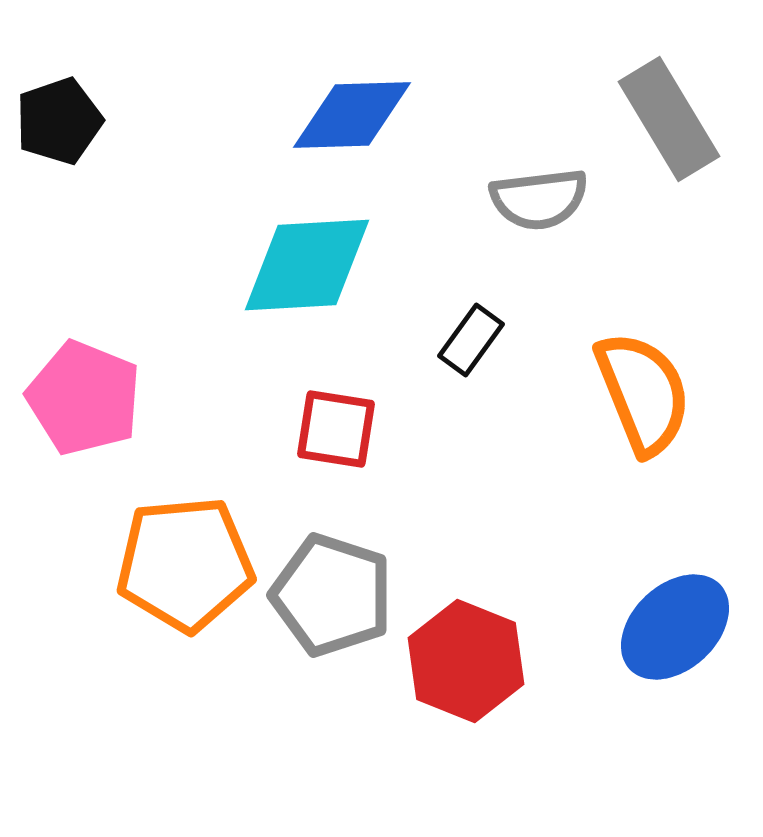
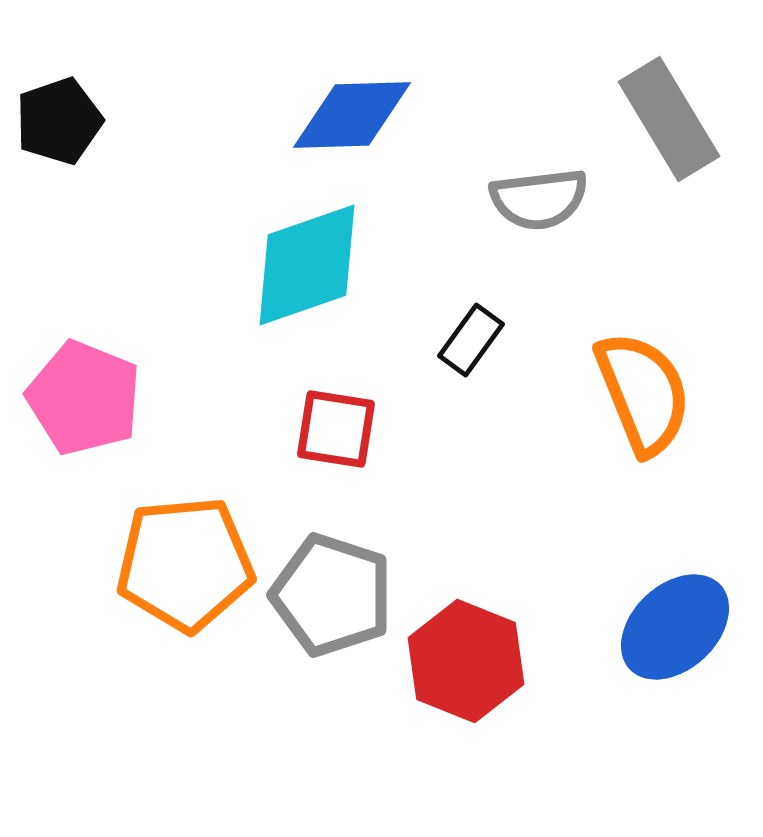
cyan diamond: rotated 16 degrees counterclockwise
